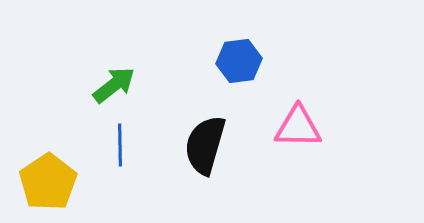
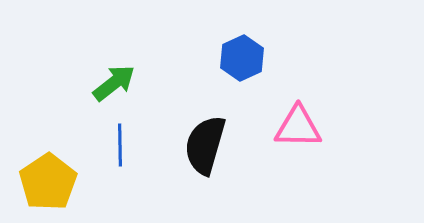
blue hexagon: moved 3 px right, 3 px up; rotated 18 degrees counterclockwise
green arrow: moved 2 px up
